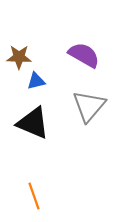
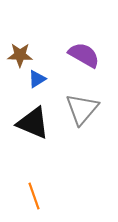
brown star: moved 1 px right, 2 px up
blue triangle: moved 1 px right, 2 px up; rotated 18 degrees counterclockwise
gray triangle: moved 7 px left, 3 px down
